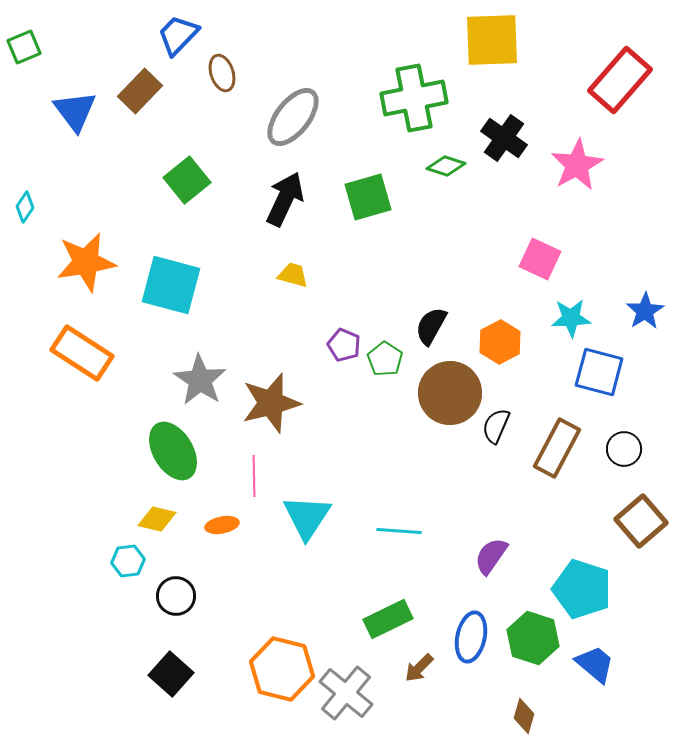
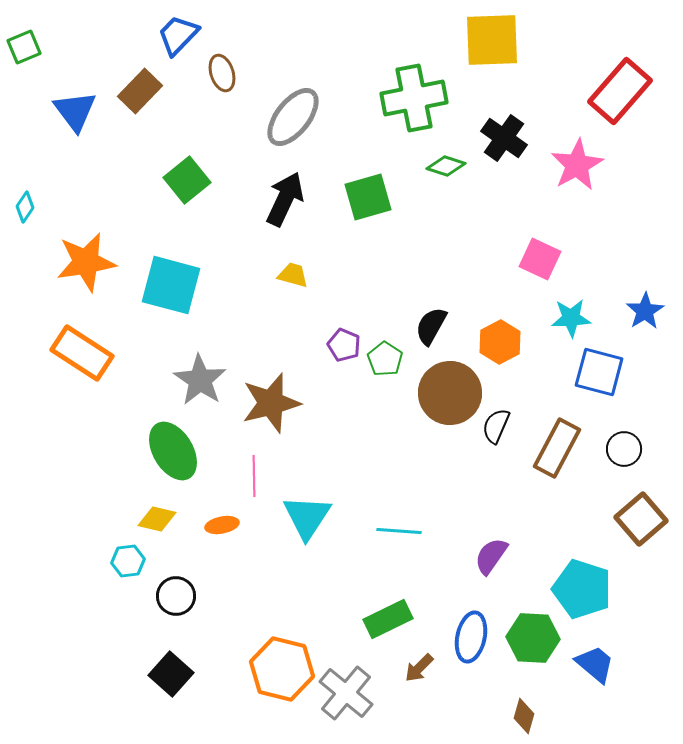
red rectangle at (620, 80): moved 11 px down
brown square at (641, 521): moved 2 px up
green hexagon at (533, 638): rotated 15 degrees counterclockwise
